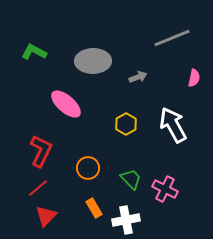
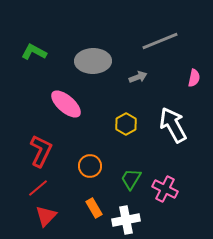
gray line: moved 12 px left, 3 px down
orange circle: moved 2 px right, 2 px up
green trapezoid: rotated 105 degrees counterclockwise
